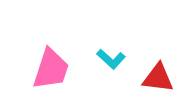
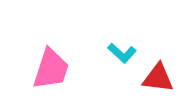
cyan L-shape: moved 11 px right, 6 px up
